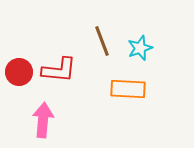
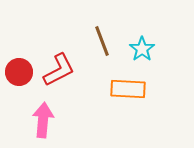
cyan star: moved 2 px right, 1 px down; rotated 15 degrees counterclockwise
red L-shape: rotated 33 degrees counterclockwise
